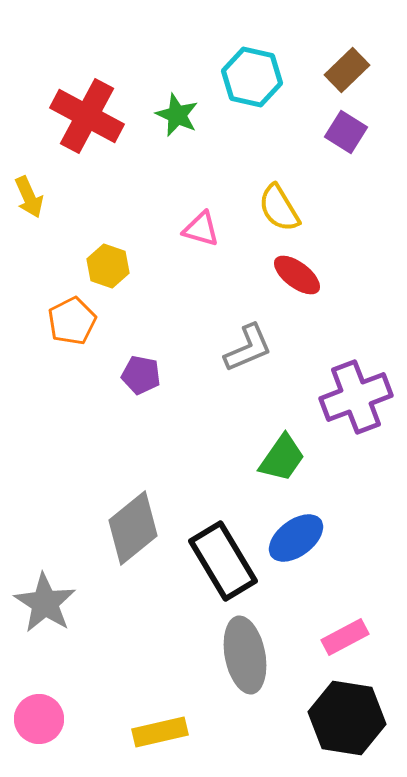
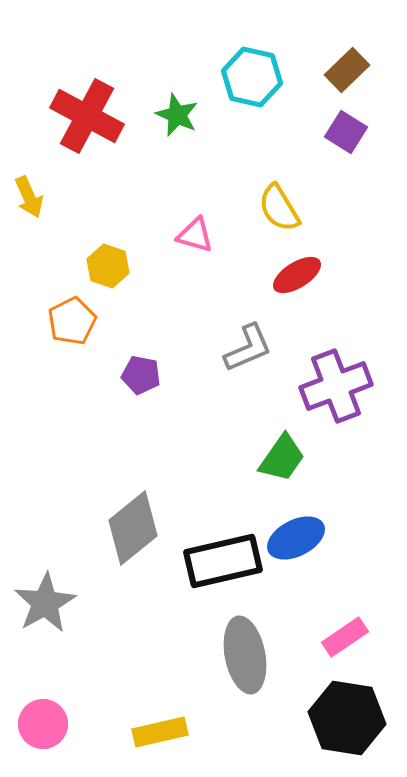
pink triangle: moved 6 px left, 6 px down
red ellipse: rotated 69 degrees counterclockwise
purple cross: moved 20 px left, 11 px up
blue ellipse: rotated 10 degrees clockwise
black rectangle: rotated 72 degrees counterclockwise
gray star: rotated 10 degrees clockwise
pink rectangle: rotated 6 degrees counterclockwise
pink circle: moved 4 px right, 5 px down
